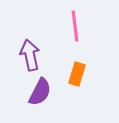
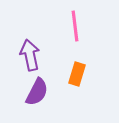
purple semicircle: moved 3 px left
